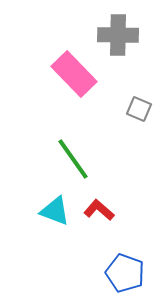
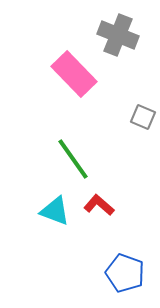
gray cross: rotated 21 degrees clockwise
gray square: moved 4 px right, 8 px down
red L-shape: moved 5 px up
